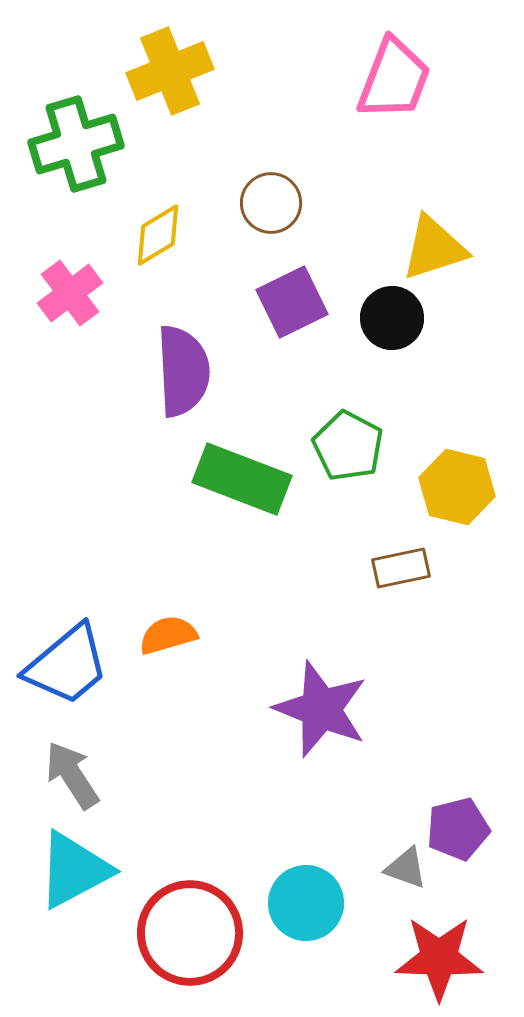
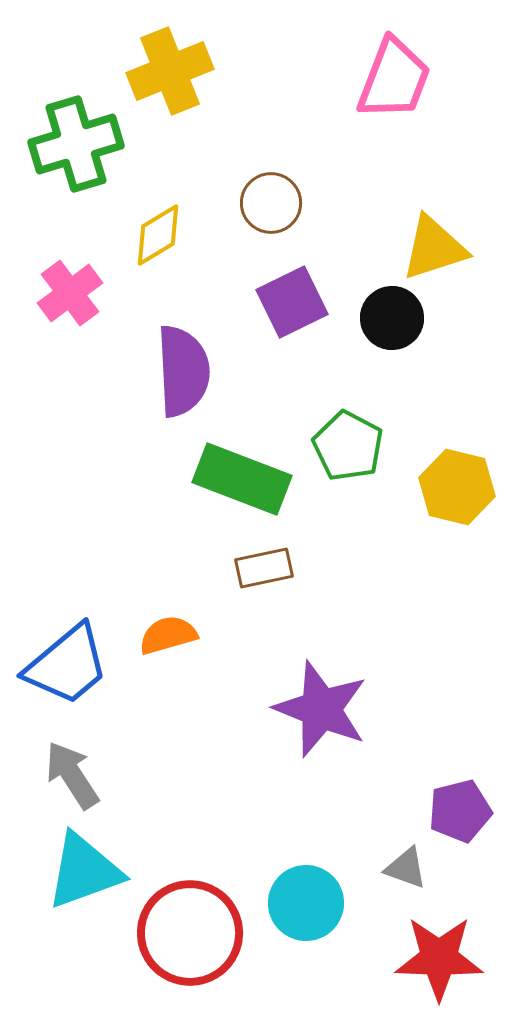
brown rectangle: moved 137 px left
purple pentagon: moved 2 px right, 18 px up
cyan triangle: moved 10 px right, 1 px down; rotated 8 degrees clockwise
